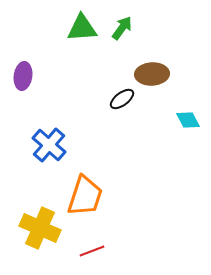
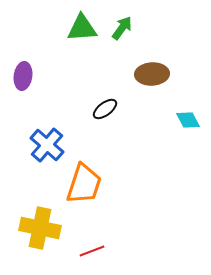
black ellipse: moved 17 px left, 10 px down
blue cross: moved 2 px left
orange trapezoid: moved 1 px left, 12 px up
yellow cross: rotated 12 degrees counterclockwise
